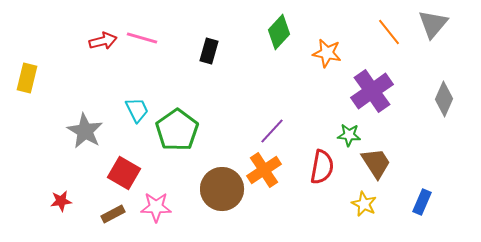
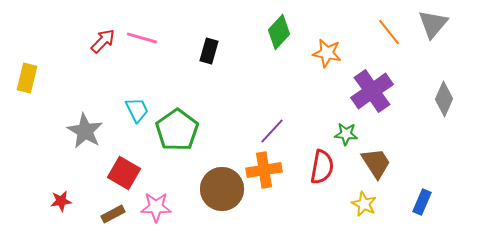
red arrow: rotated 32 degrees counterclockwise
green star: moved 3 px left, 1 px up
orange cross: rotated 24 degrees clockwise
